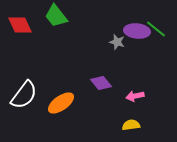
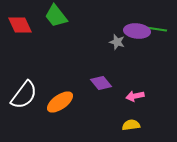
green line: rotated 30 degrees counterclockwise
orange ellipse: moved 1 px left, 1 px up
